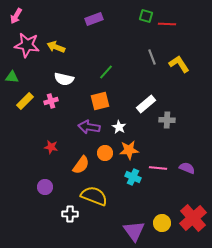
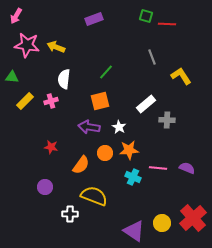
yellow L-shape: moved 2 px right, 12 px down
white semicircle: rotated 84 degrees clockwise
purple triangle: rotated 20 degrees counterclockwise
